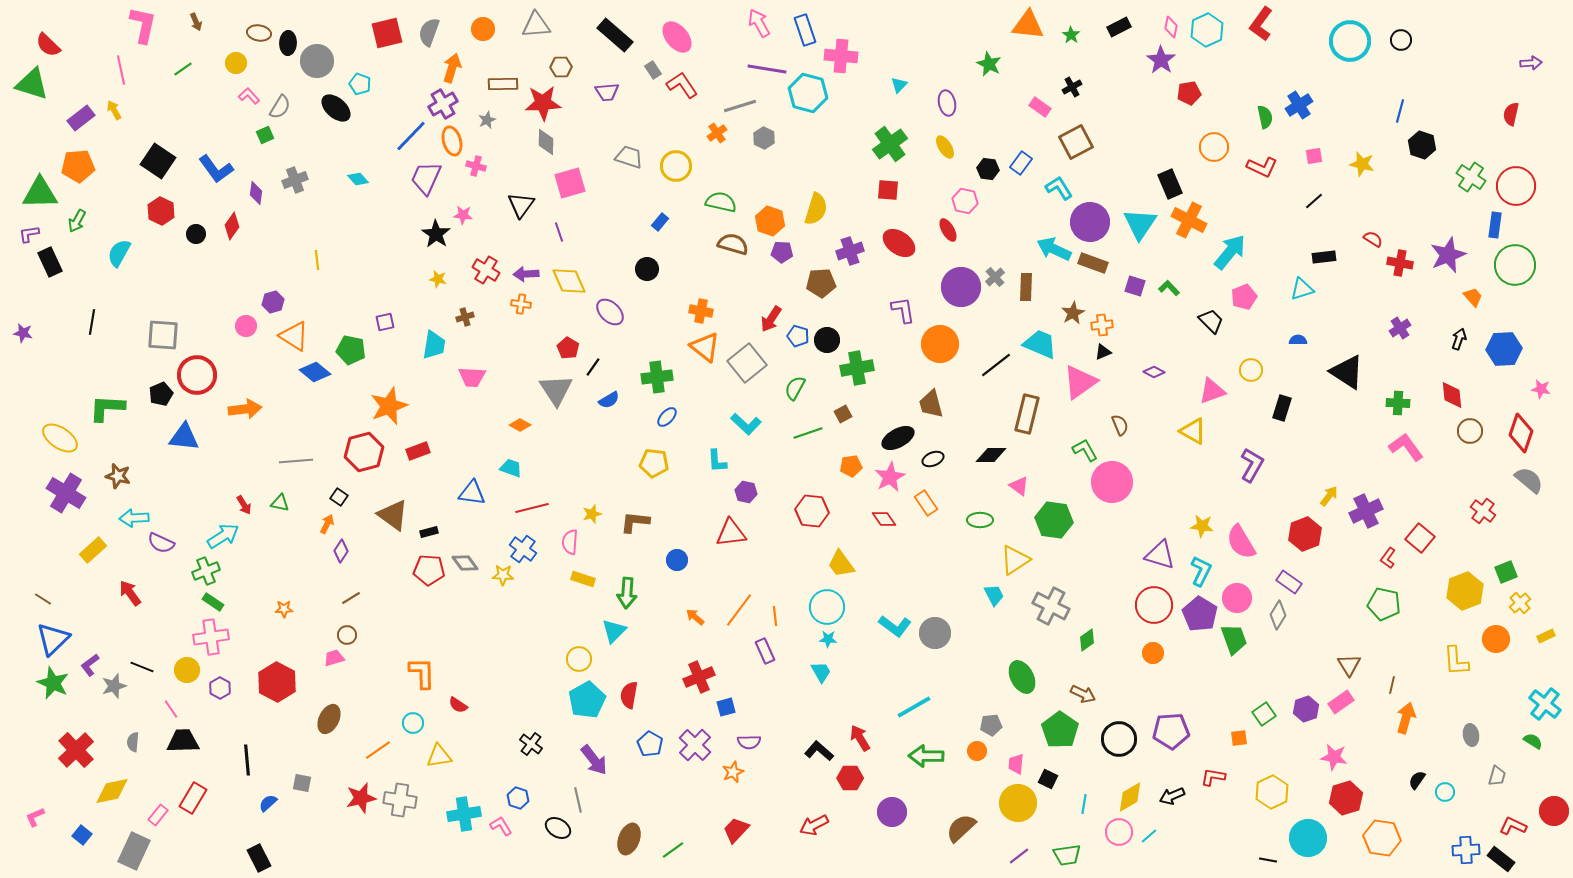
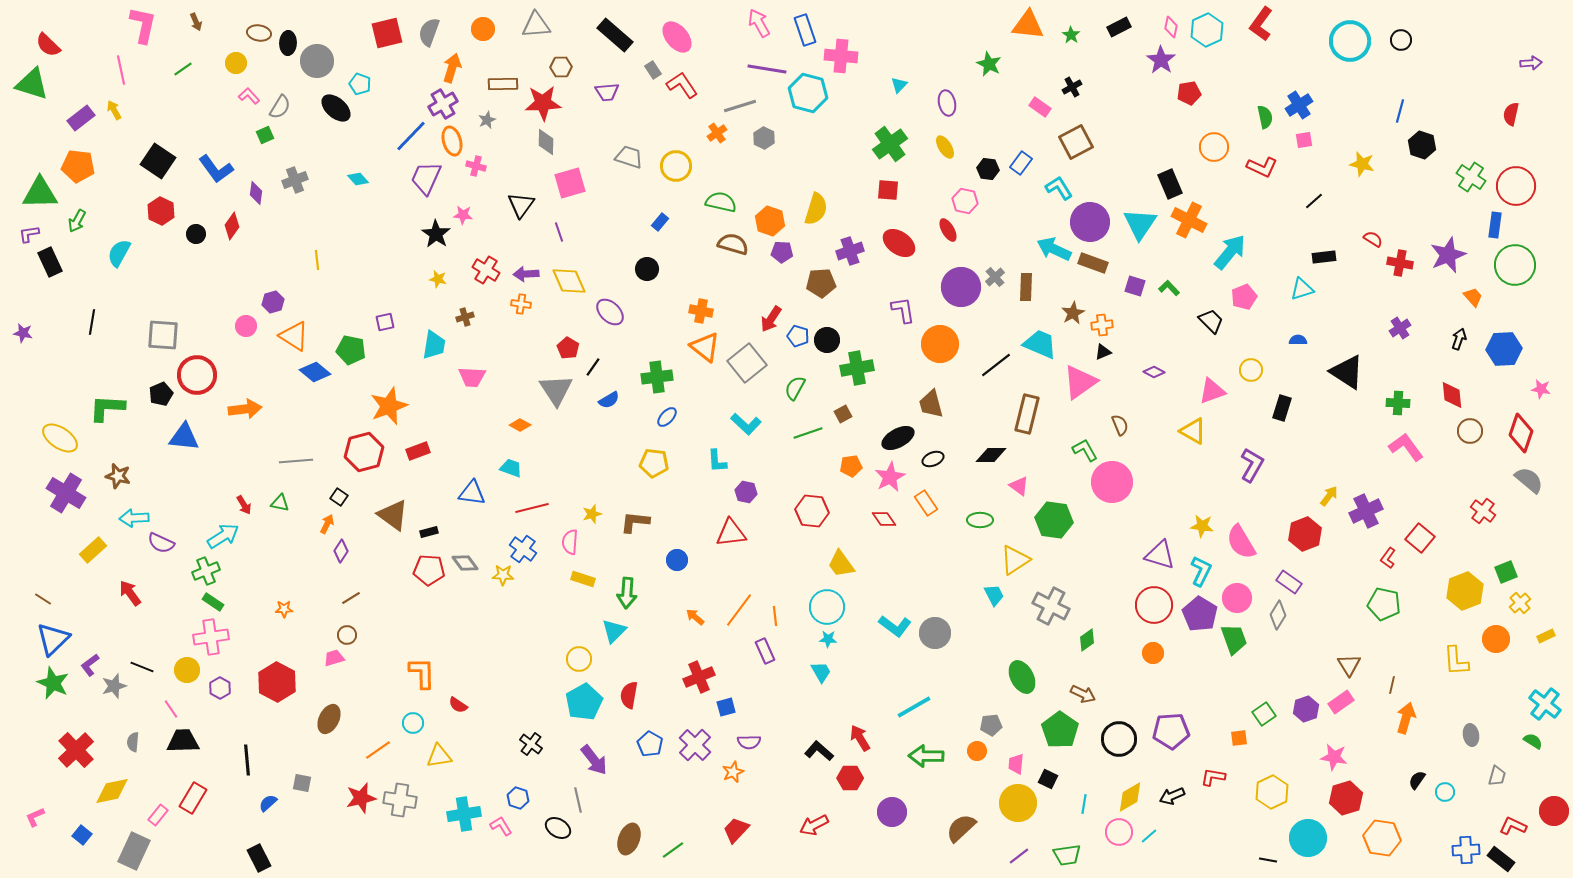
pink square at (1314, 156): moved 10 px left, 16 px up
orange pentagon at (78, 166): rotated 12 degrees clockwise
cyan pentagon at (587, 700): moved 3 px left, 2 px down
